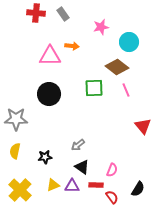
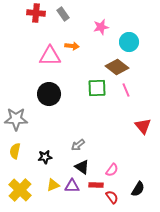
green square: moved 3 px right
pink semicircle: rotated 16 degrees clockwise
